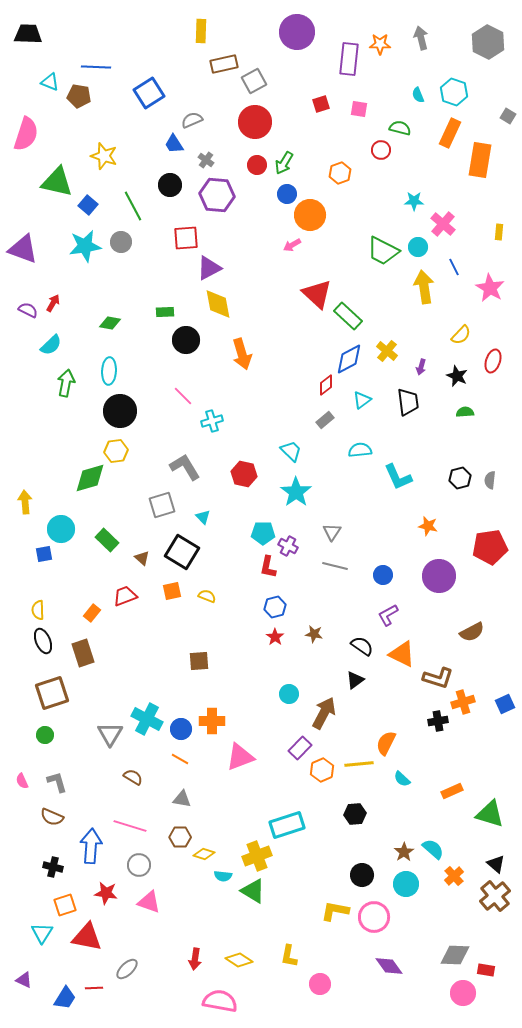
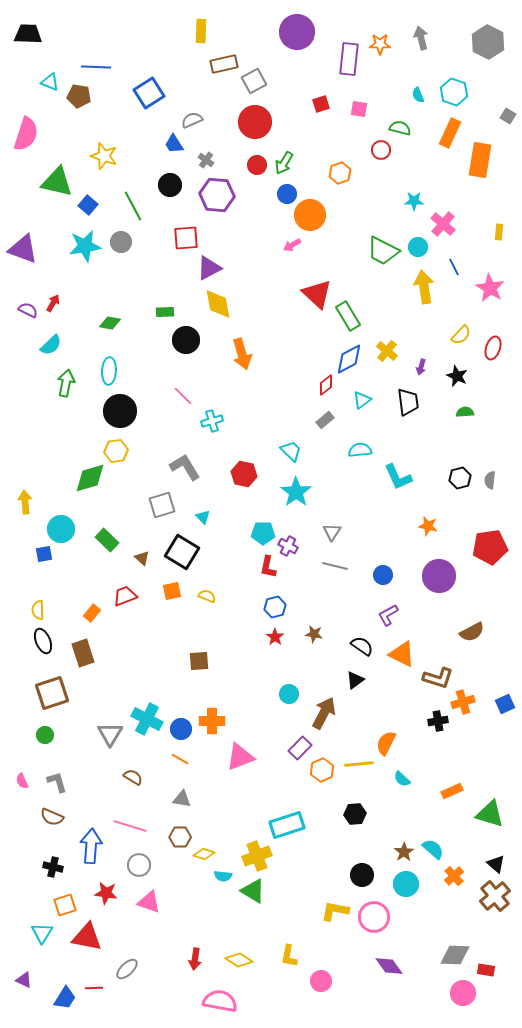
green rectangle at (348, 316): rotated 16 degrees clockwise
red ellipse at (493, 361): moved 13 px up
pink circle at (320, 984): moved 1 px right, 3 px up
